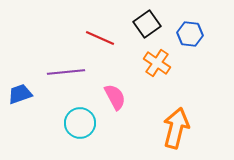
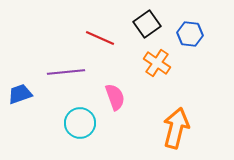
pink semicircle: rotated 8 degrees clockwise
